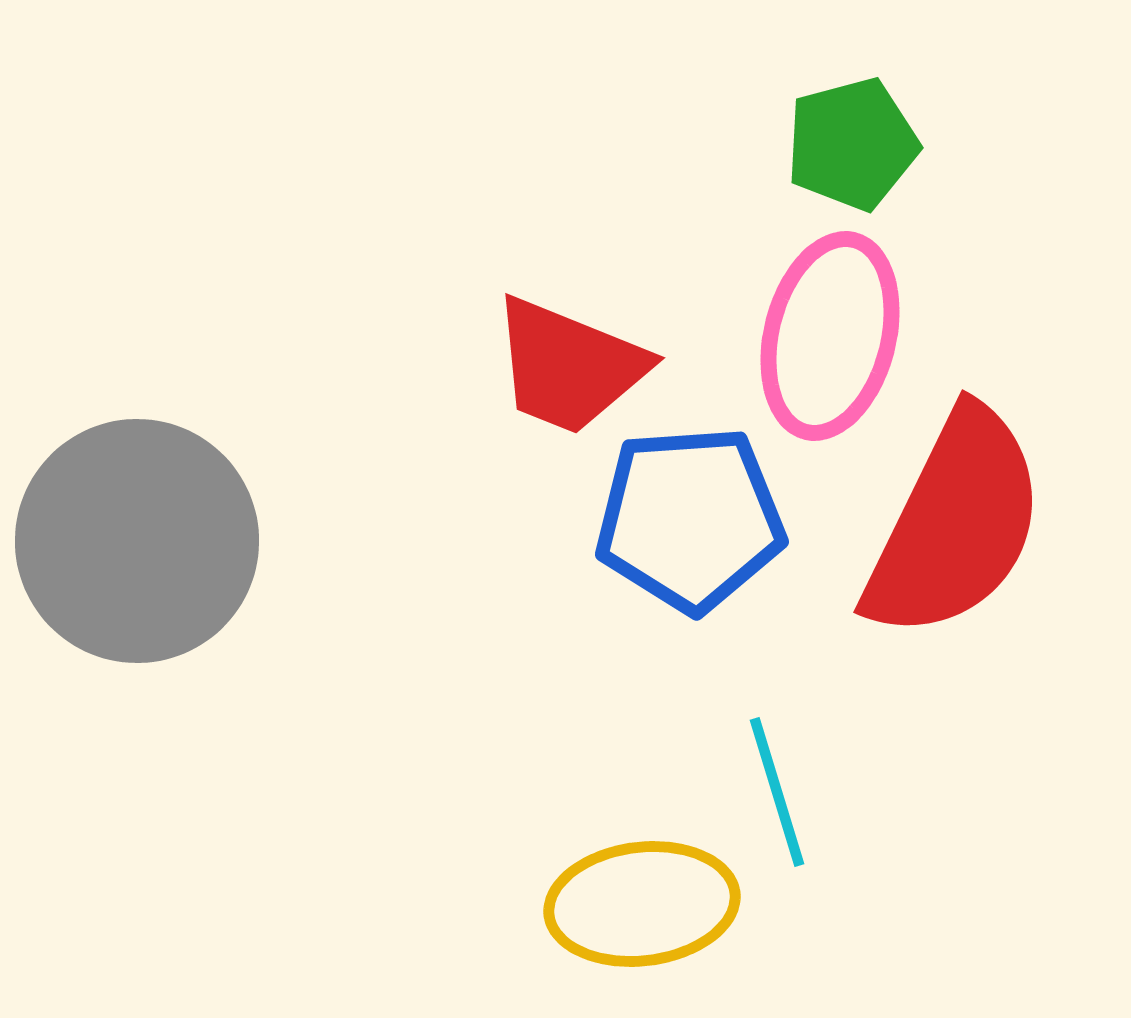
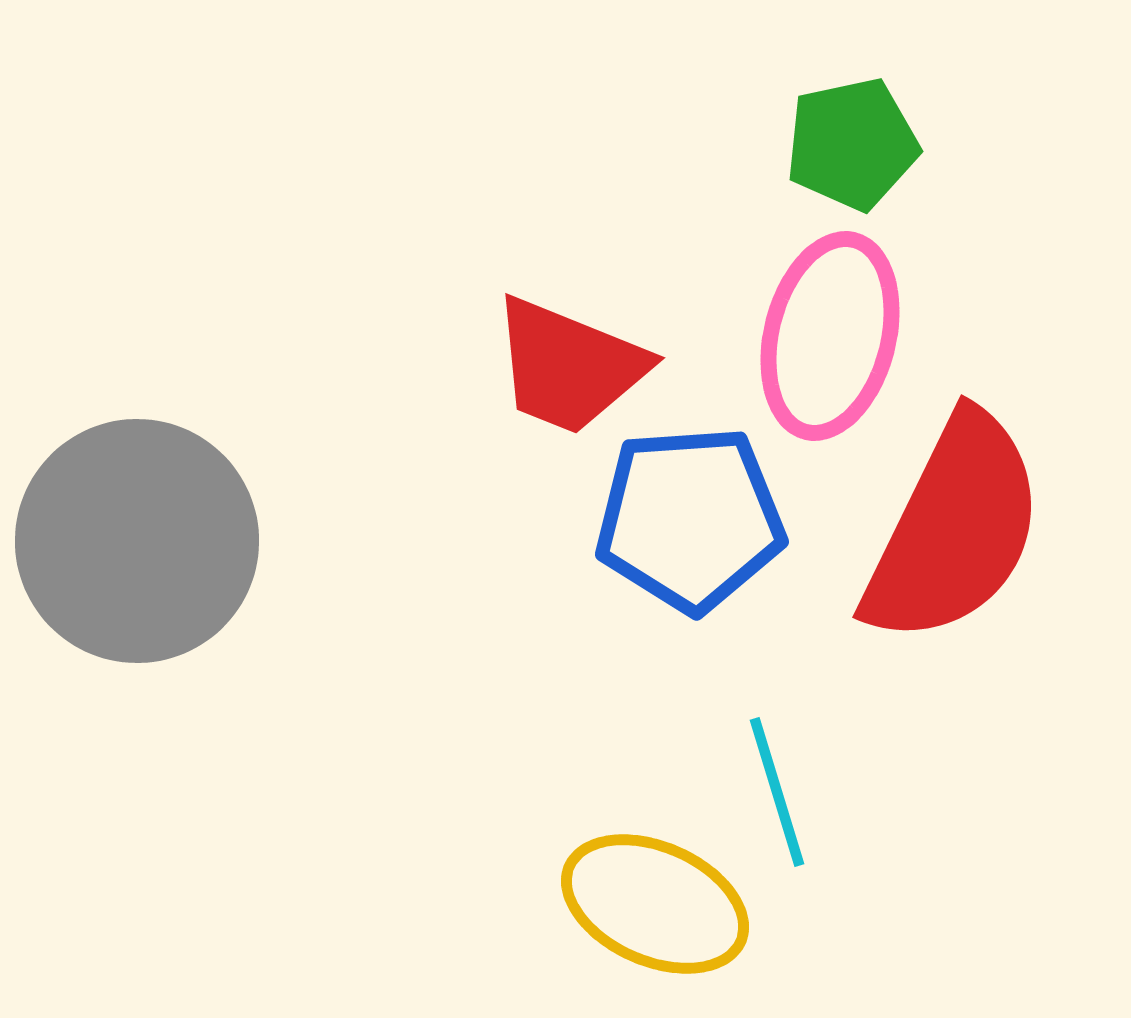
green pentagon: rotated 3 degrees clockwise
red semicircle: moved 1 px left, 5 px down
yellow ellipse: moved 13 px right; rotated 31 degrees clockwise
